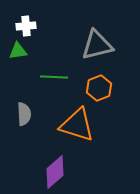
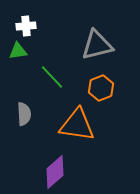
green line: moved 2 px left; rotated 44 degrees clockwise
orange hexagon: moved 2 px right
orange triangle: rotated 9 degrees counterclockwise
